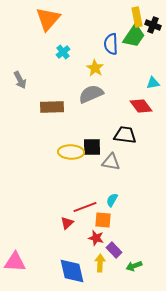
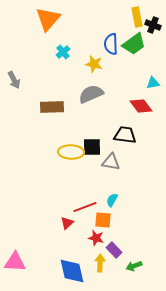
green trapezoid: moved 8 px down; rotated 20 degrees clockwise
yellow star: moved 1 px left, 4 px up; rotated 18 degrees counterclockwise
gray arrow: moved 6 px left
